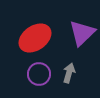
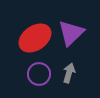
purple triangle: moved 11 px left
